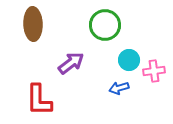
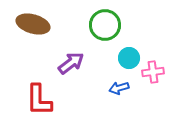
brown ellipse: rotated 72 degrees counterclockwise
cyan circle: moved 2 px up
pink cross: moved 1 px left, 1 px down
